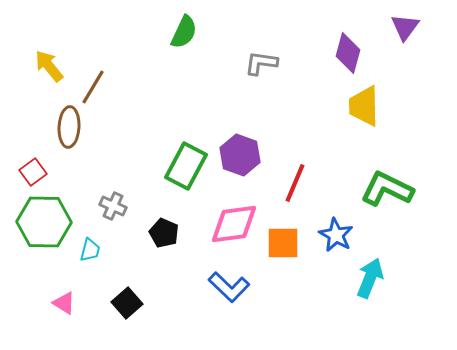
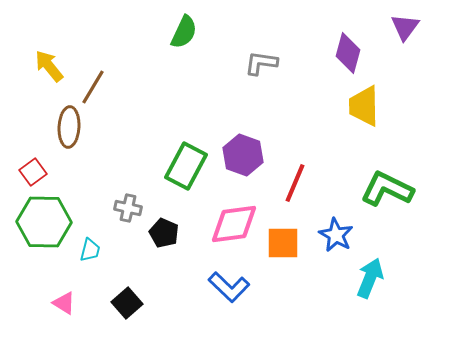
purple hexagon: moved 3 px right
gray cross: moved 15 px right, 2 px down; rotated 12 degrees counterclockwise
